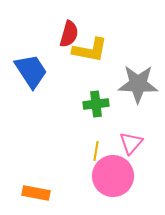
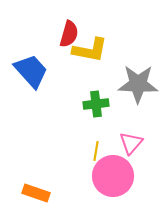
blue trapezoid: rotated 9 degrees counterclockwise
orange rectangle: rotated 8 degrees clockwise
